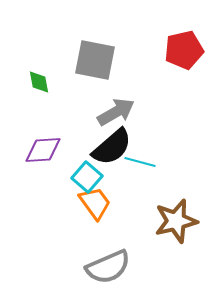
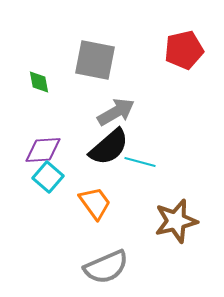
black semicircle: moved 3 px left
cyan square: moved 39 px left
gray semicircle: moved 2 px left
